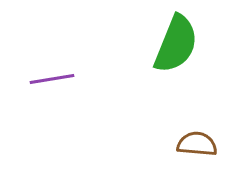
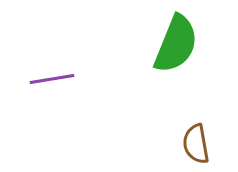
brown semicircle: moved 1 px left; rotated 105 degrees counterclockwise
